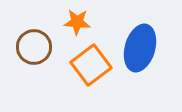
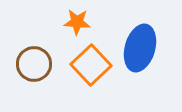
brown circle: moved 17 px down
orange square: rotated 6 degrees counterclockwise
